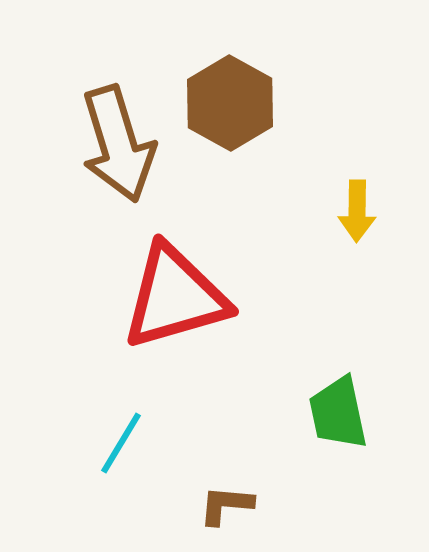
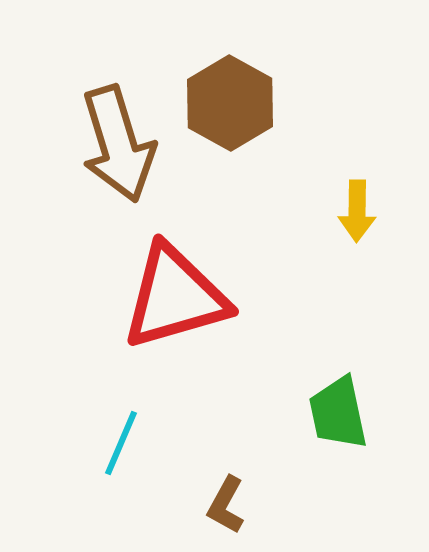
cyan line: rotated 8 degrees counterclockwise
brown L-shape: rotated 66 degrees counterclockwise
